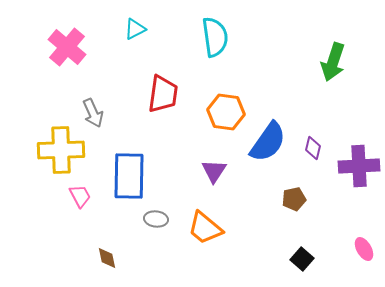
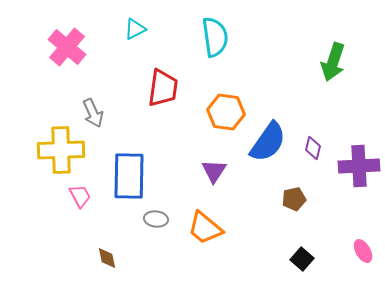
red trapezoid: moved 6 px up
pink ellipse: moved 1 px left, 2 px down
